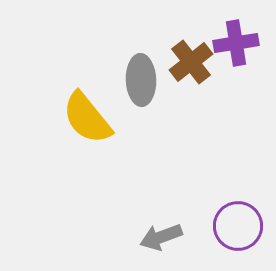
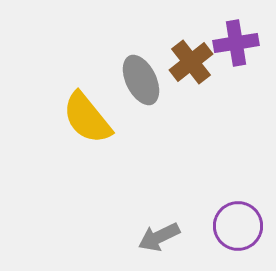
gray ellipse: rotated 24 degrees counterclockwise
gray arrow: moved 2 px left; rotated 6 degrees counterclockwise
